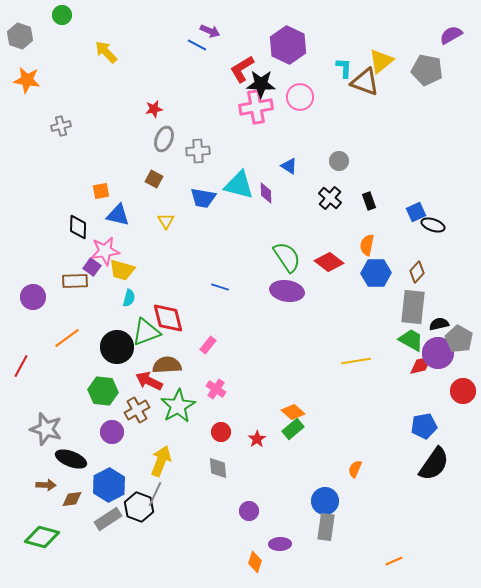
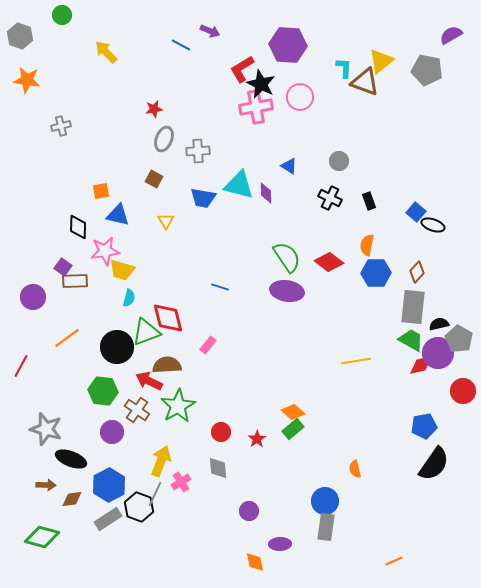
blue line at (197, 45): moved 16 px left
purple hexagon at (288, 45): rotated 21 degrees counterclockwise
black star at (261, 84): rotated 24 degrees clockwise
black cross at (330, 198): rotated 15 degrees counterclockwise
blue square at (416, 212): rotated 24 degrees counterclockwise
purple square at (92, 267): moved 29 px left
pink cross at (216, 389): moved 35 px left, 93 px down; rotated 24 degrees clockwise
brown cross at (137, 410): rotated 25 degrees counterclockwise
orange semicircle at (355, 469): rotated 36 degrees counterclockwise
orange diamond at (255, 562): rotated 30 degrees counterclockwise
